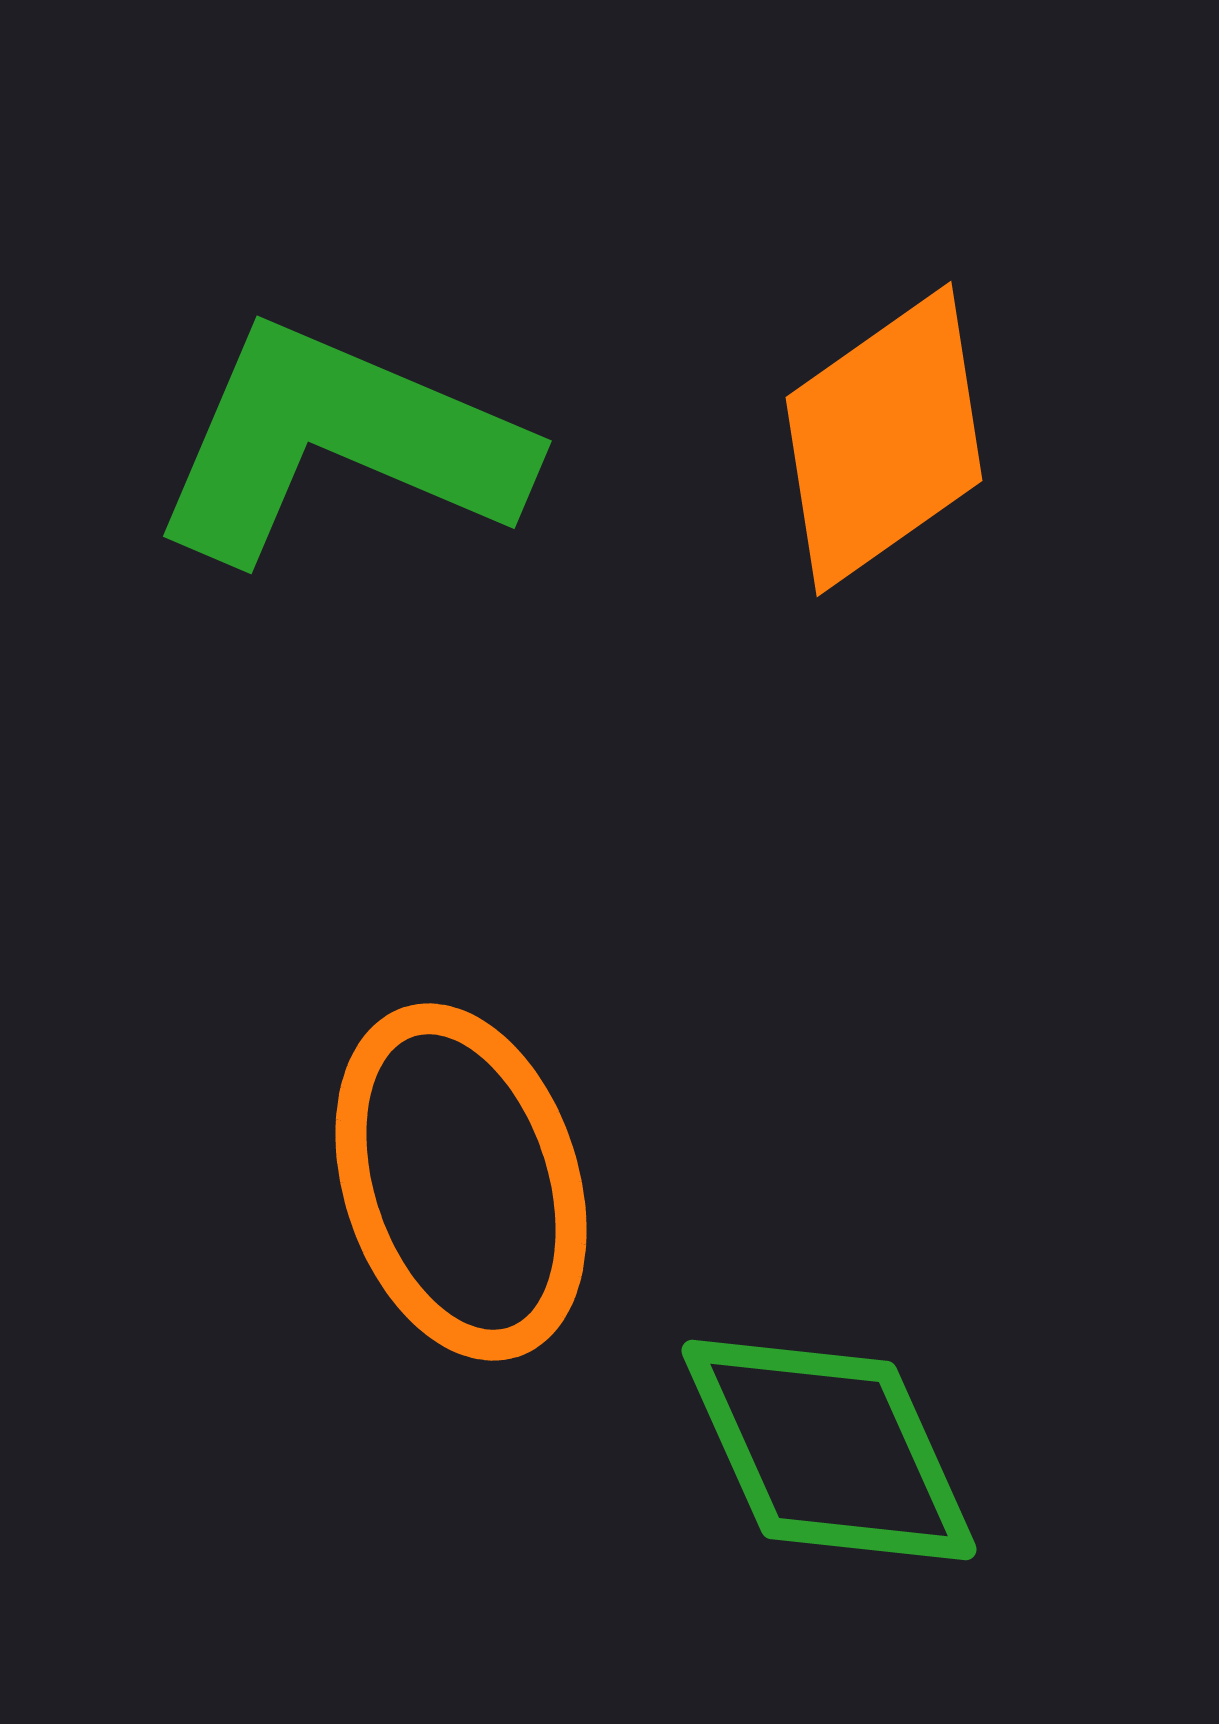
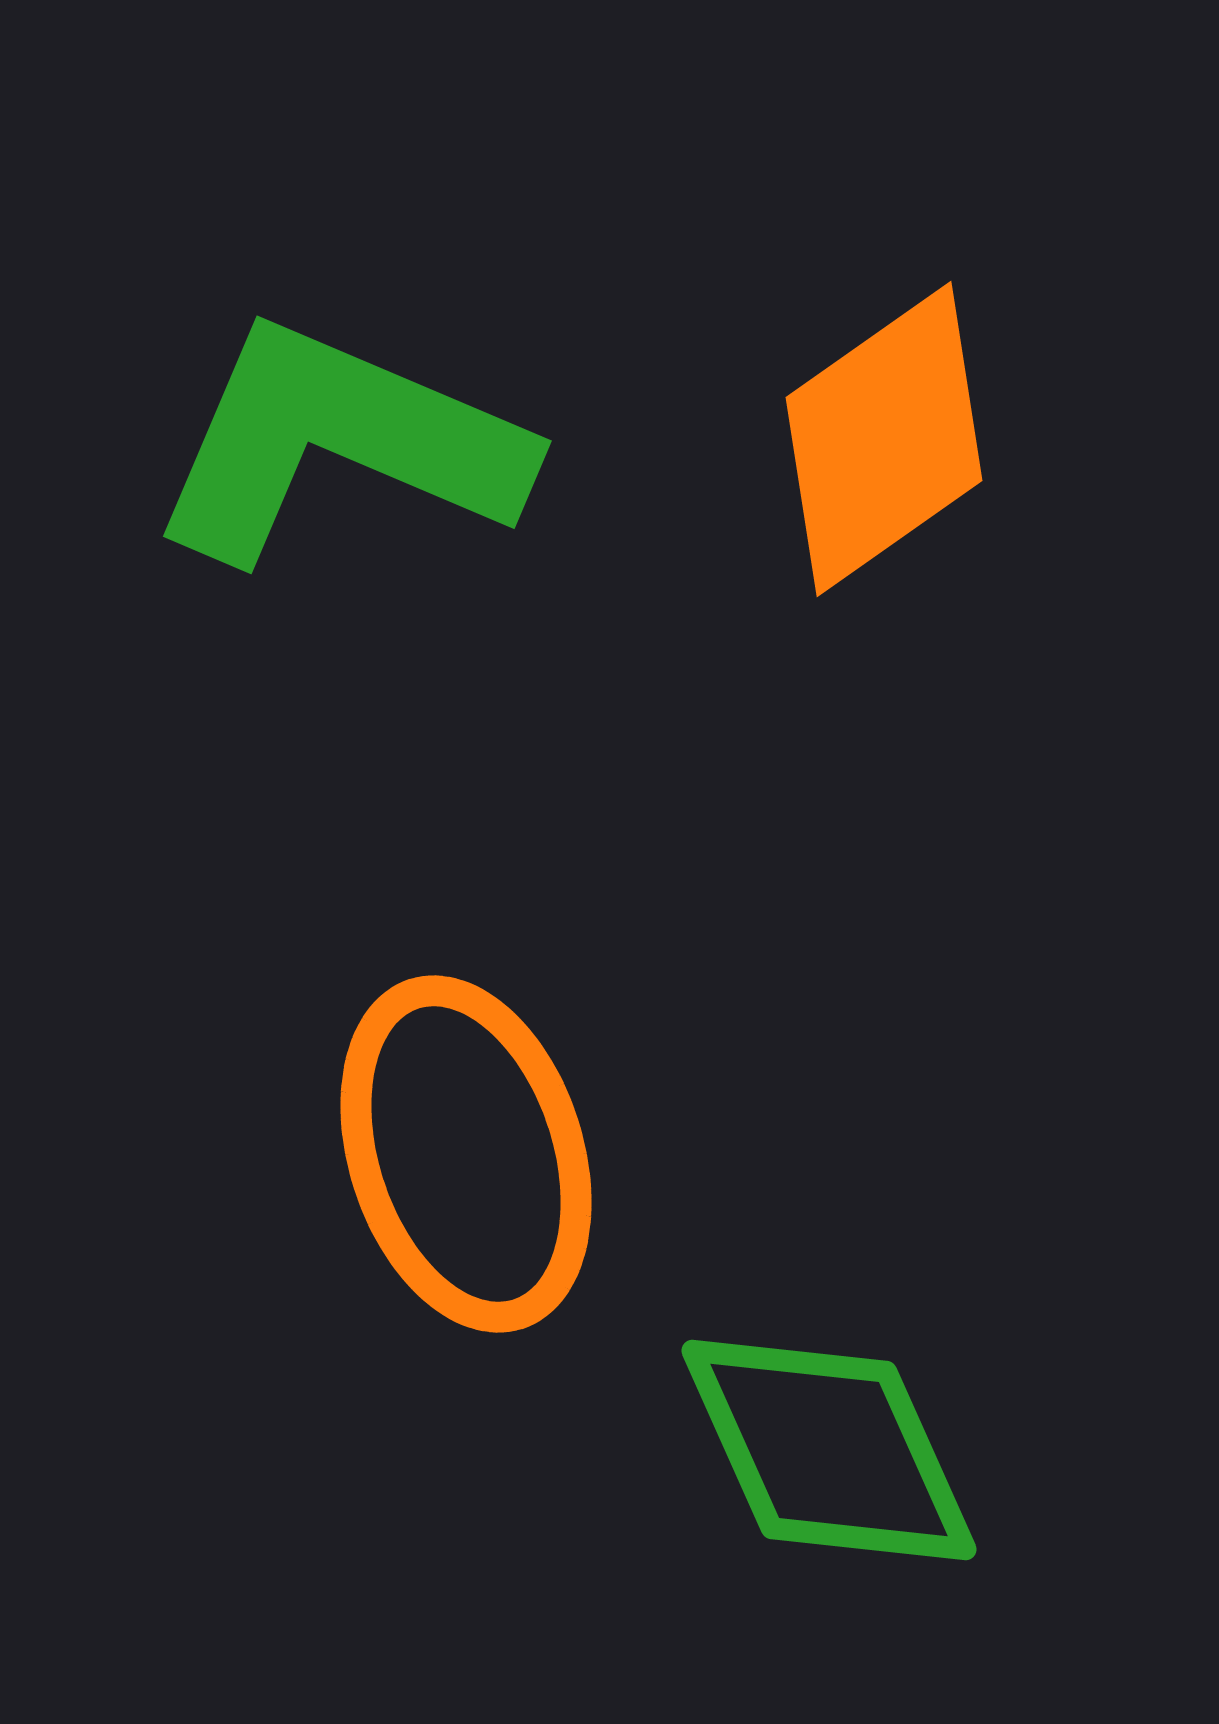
orange ellipse: moved 5 px right, 28 px up
